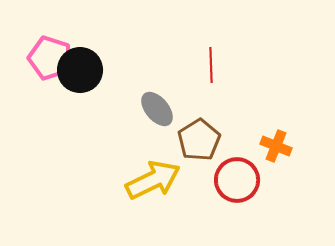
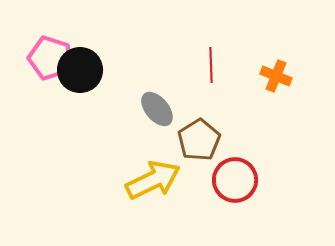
orange cross: moved 70 px up
red circle: moved 2 px left
